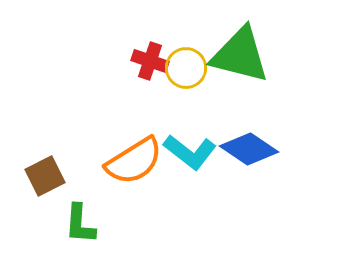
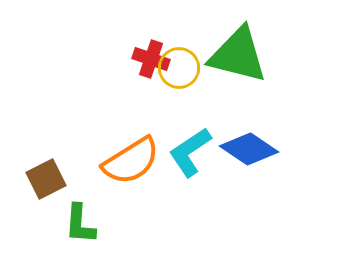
green triangle: moved 2 px left
red cross: moved 1 px right, 2 px up
yellow circle: moved 7 px left
cyan L-shape: rotated 108 degrees clockwise
orange semicircle: moved 3 px left
brown square: moved 1 px right, 3 px down
